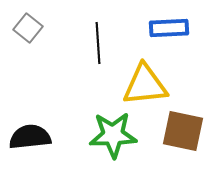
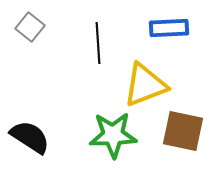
gray square: moved 2 px right, 1 px up
yellow triangle: rotated 15 degrees counterclockwise
black semicircle: rotated 39 degrees clockwise
